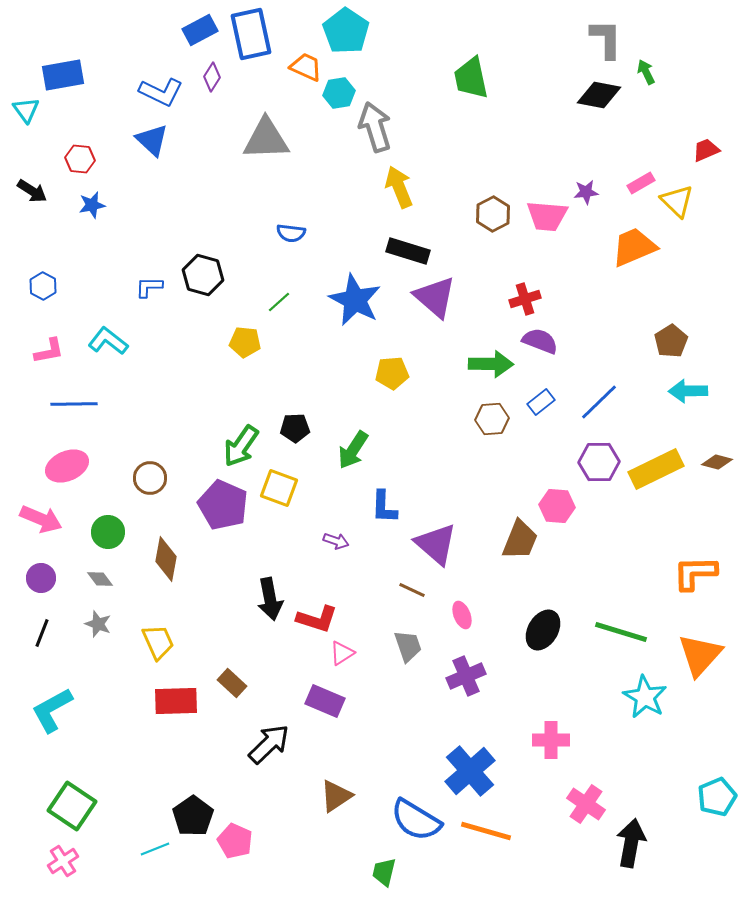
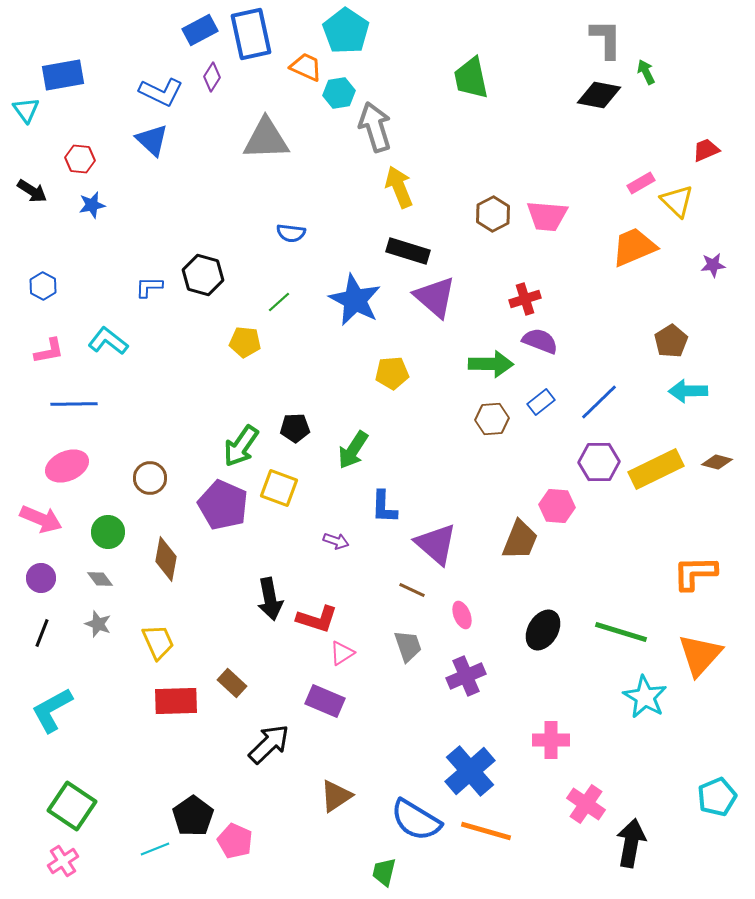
purple star at (586, 192): moved 127 px right, 73 px down
